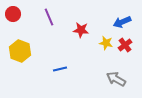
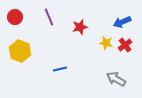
red circle: moved 2 px right, 3 px down
red star: moved 1 px left, 3 px up; rotated 21 degrees counterclockwise
